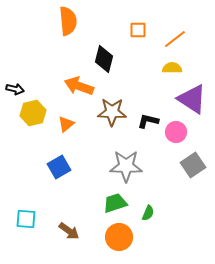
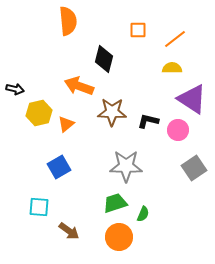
yellow hexagon: moved 6 px right
pink circle: moved 2 px right, 2 px up
gray square: moved 1 px right, 3 px down
green semicircle: moved 5 px left, 1 px down
cyan square: moved 13 px right, 12 px up
